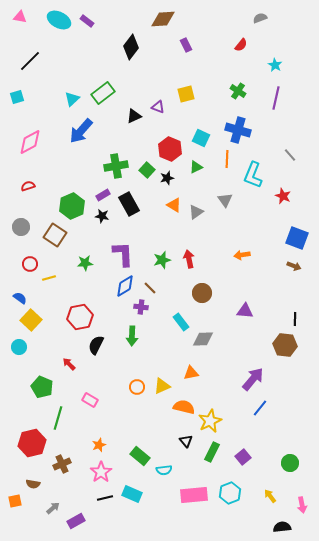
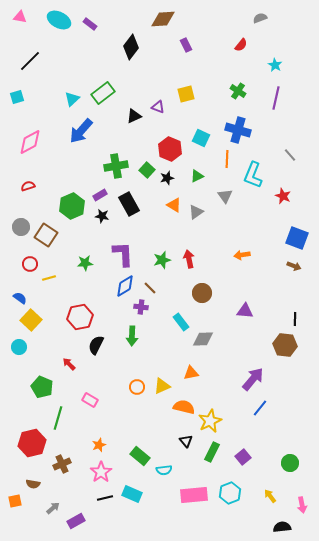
purple rectangle at (87, 21): moved 3 px right, 3 px down
green triangle at (196, 167): moved 1 px right, 9 px down
purple rectangle at (103, 195): moved 3 px left
gray triangle at (225, 200): moved 4 px up
brown square at (55, 235): moved 9 px left
